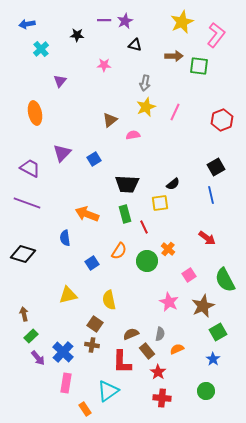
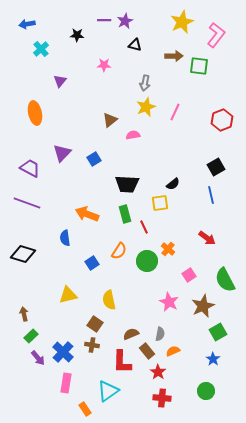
orange semicircle at (177, 349): moved 4 px left, 2 px down
